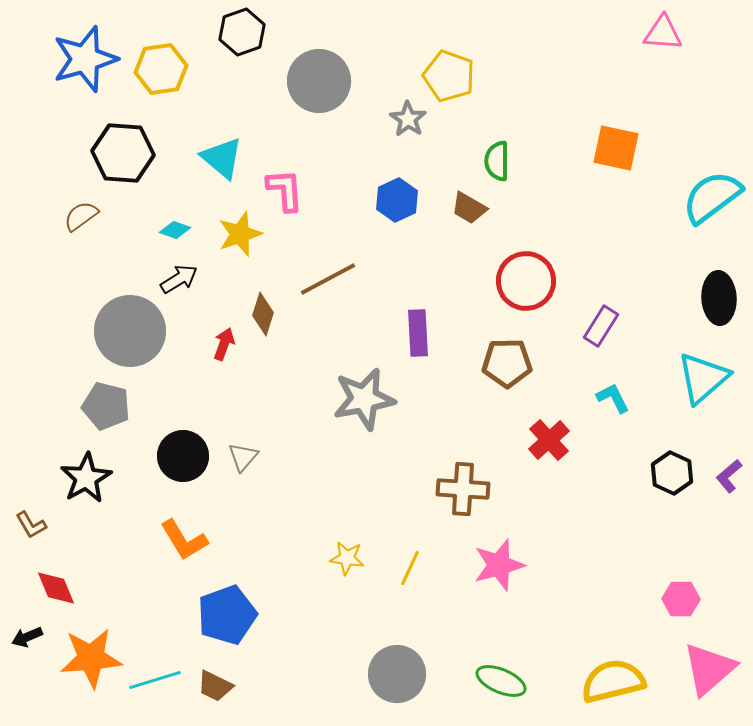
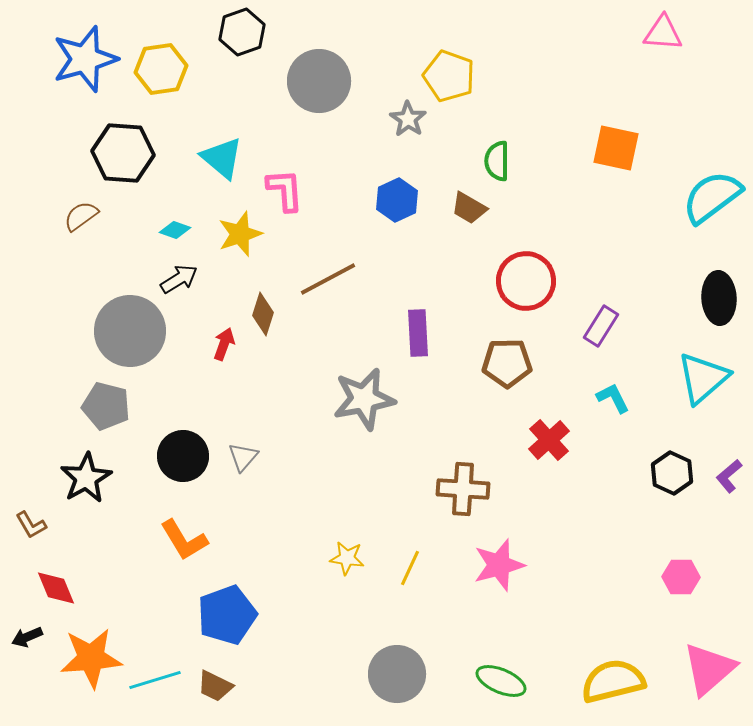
pink hexagon at (681, 599): moved 22 px up
